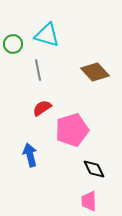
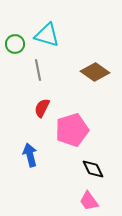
green circle: moved 2 px right
brown diamond: rotated 12 degrees counterclockwise
red semicircle: rotated 30 degrees counterclockwise
black diamond: moved 1 px left
pink trapezoid: rotated 35 degrees counterclockwise
